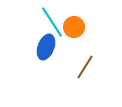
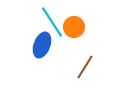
blue ellipse: moved 4 px left, 2 px up
